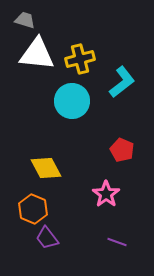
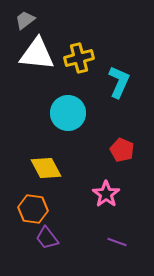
gray trapezoid: rotated 55 degrees counterclockwise
yellow cross: moved 1 px left, 1 px up
cyan L-shape: moved 3 px left; rotated 28 degrees counterclockwise
cyan circle: moved 4 px left, 12 px down
orange hexagon: rotated 16 degrees counterclockwise
